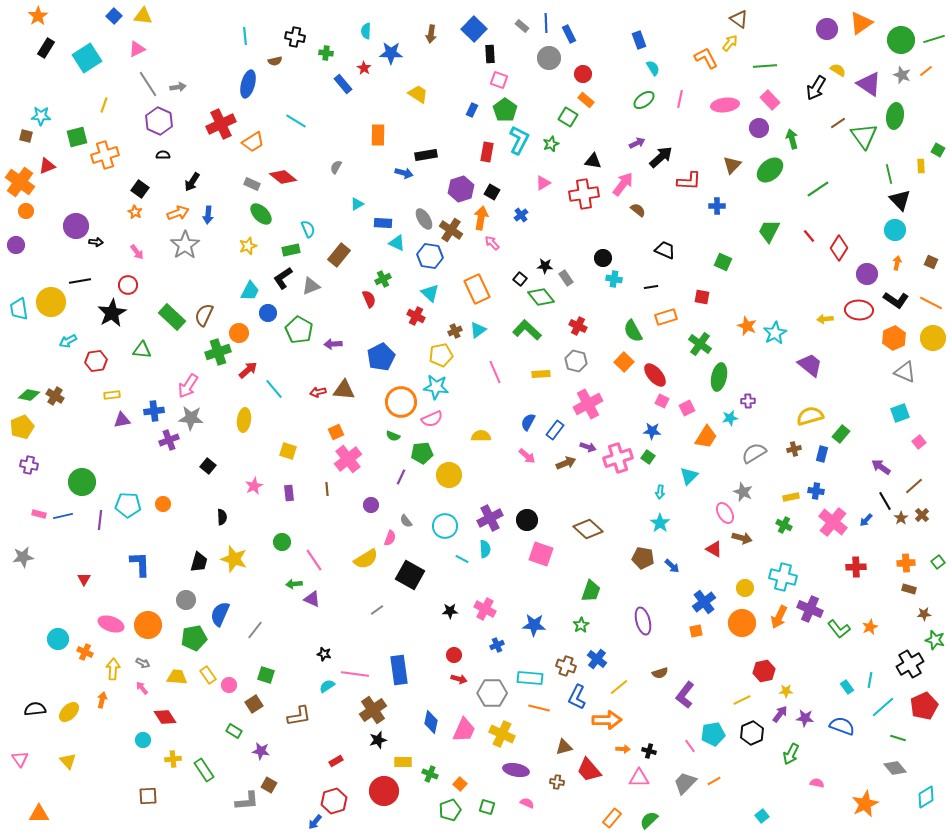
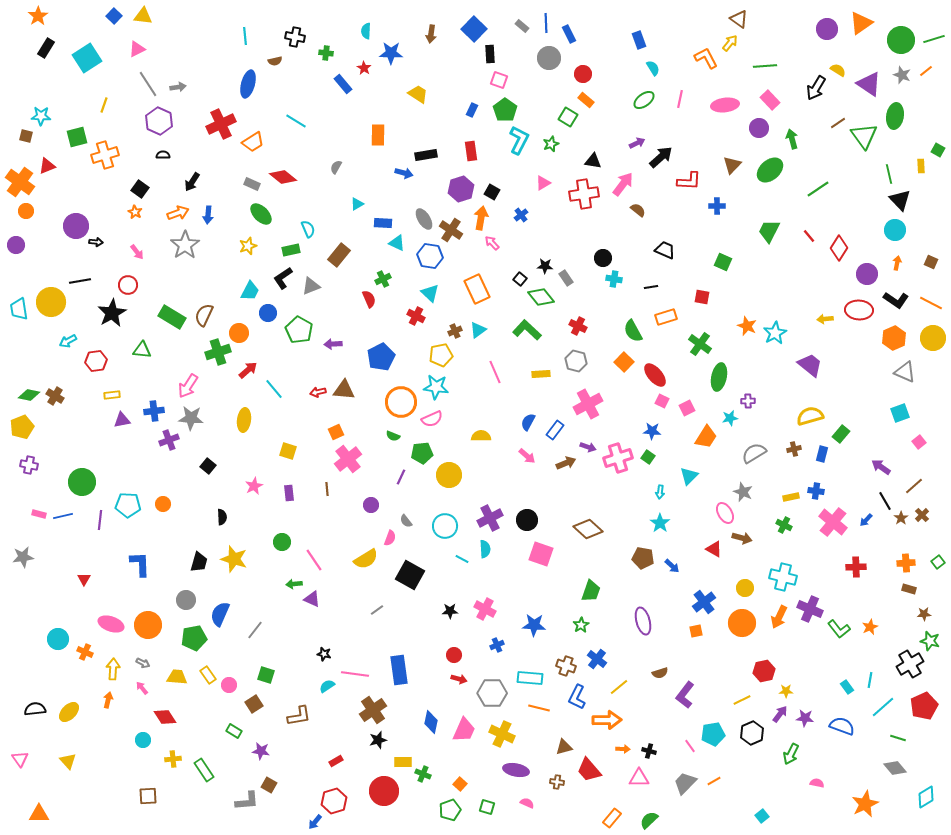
red rectangle at (487, 152): moved 16 px left, 1 px up; rotated 18 degrees counterclockwise
green rectangle at (172, 317): rotated 12 degrees counterclockwise
green star at (935, 640): moved 5 px left, 1 px down
orange arrow at (102, 700): moved 6 px right
green cross at (430, 774): moved 7 px left
